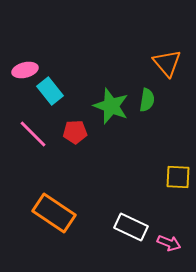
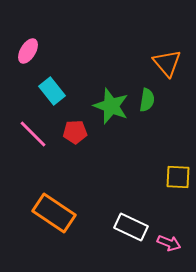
pink ellipse: moved 3 px right, 19 px up; rotated 45 degrees counterclockwise
cyan rectangle: moved 2 px right
